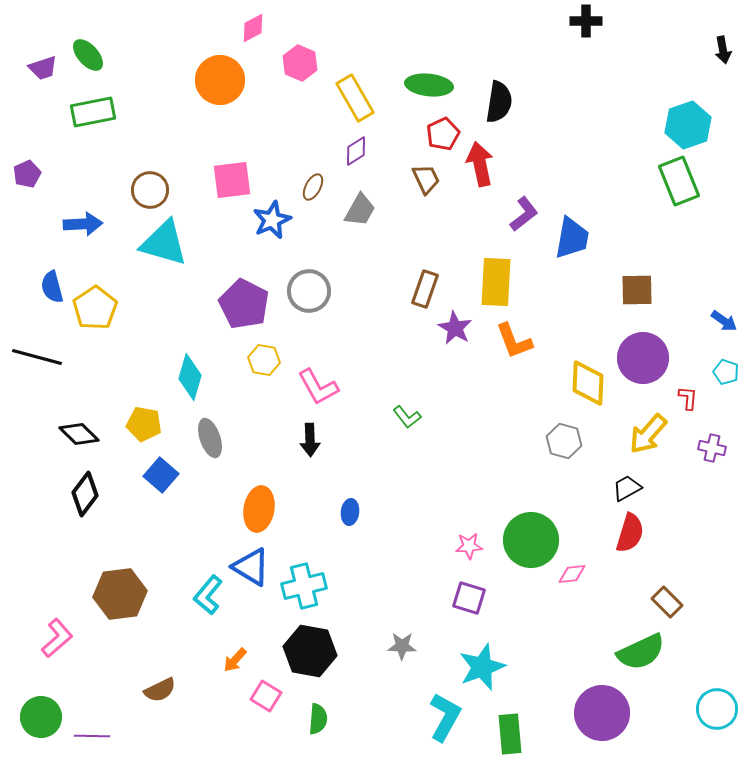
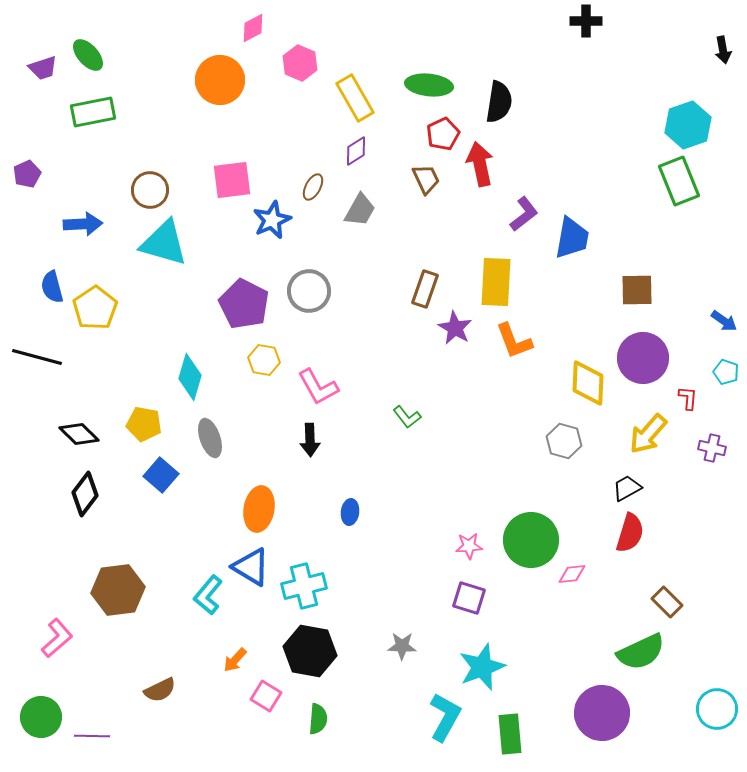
brown hexagon at (120, 594): moved 2 px left, 4 px up
